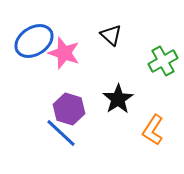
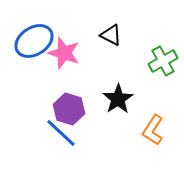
black triangle: rotated 15 degrees counterclockwise
